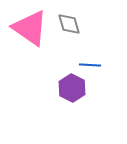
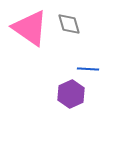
blue line: moved 2 px left, 4 px down
purple hexagon: moved 1 px left, 6 px down; rotated 8 degrees clockwise
